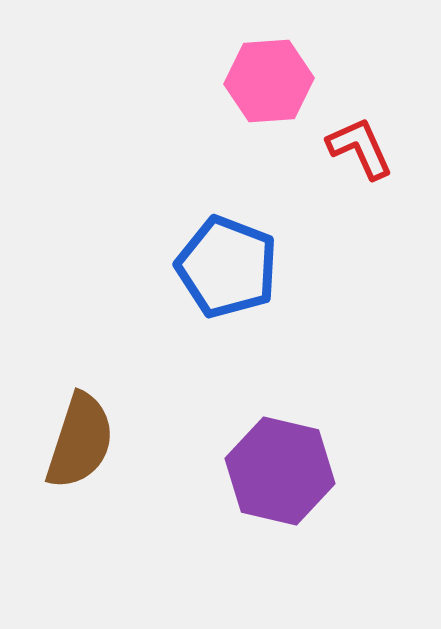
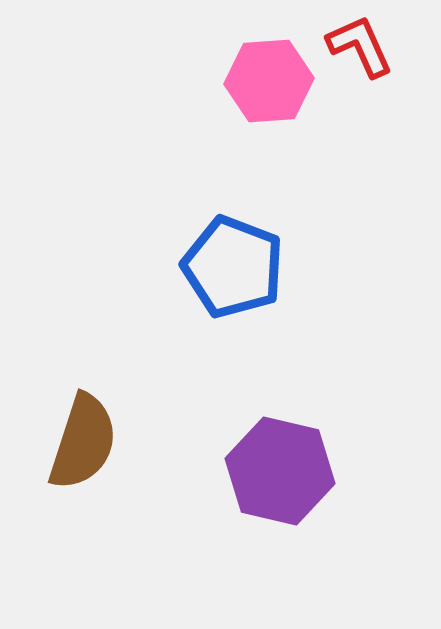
red L-shape: moved 102 px up
blue pentagon: moved 6 px right
brown semicircle: moved 3 px right, 1 px down
